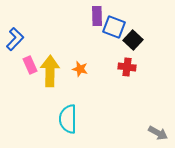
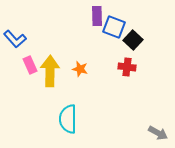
blue L-shape: rotated 95 degrees clockwise
